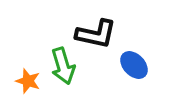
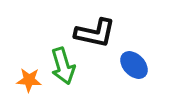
black L-shape: moved 1 px left, 1 px up
orange star: moved 1 px right, 1 px up; rotated 15 degrees counterclockwise
